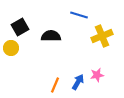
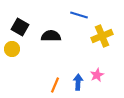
black square: rotated 30 degrees counterclockwise
yellow circle: moved 1 px right, 1 px down
pink star: rotated 16 degrees counterclockwise
blue arrow: rotated 28 degrees counterclockwise
